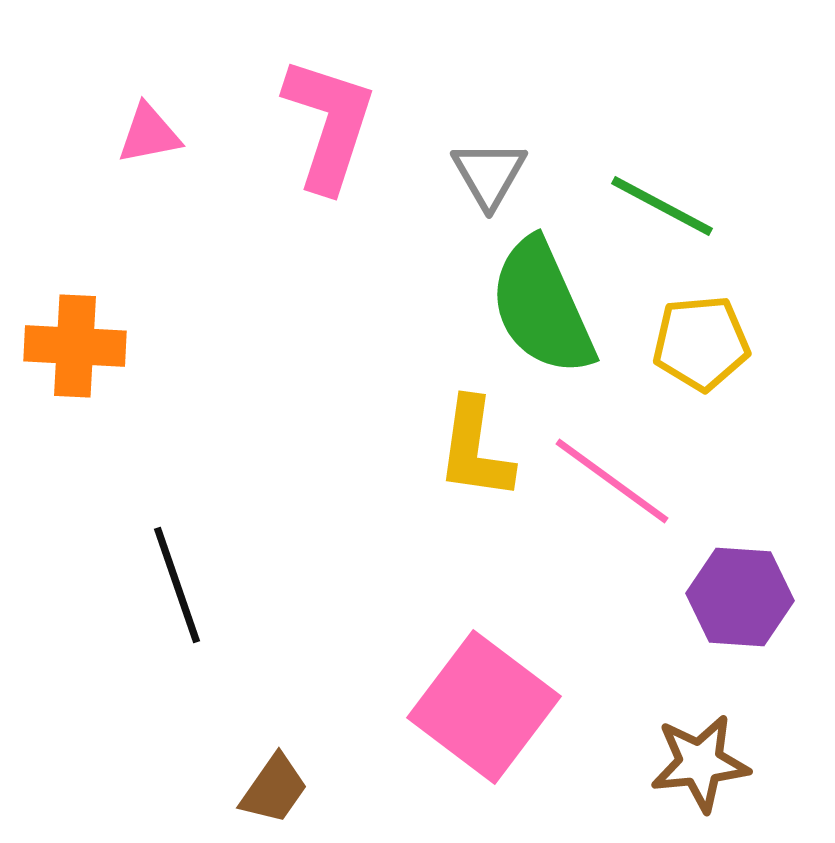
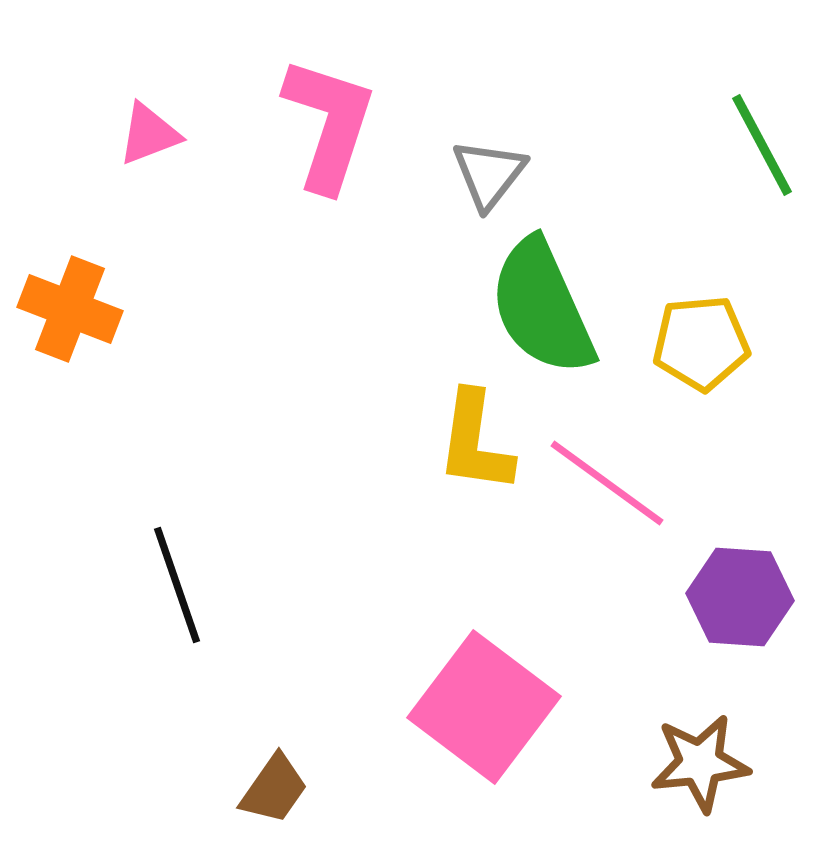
pink triangle: rotated 10 degrees counterclockwise
gray triangle: rotated 8 degrees clockwise
green line: moved 100 px right, 61 px up; rotated 34 degrees clockwise
orange cross: moved 5 px left, 37 px up; rotated 18 degrees clockwise
yellow L-shape: moved 7 px up
pink line: moved 5 px left, 2 px down
